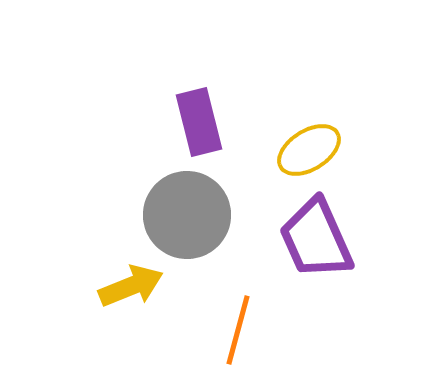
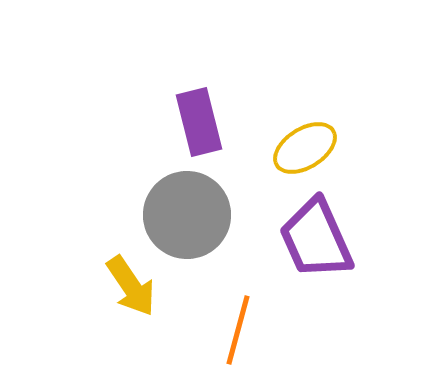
yellow ellipse: moved 4 px left, 2 px up
yellow arrow: rotated 78 degrees clockwise
